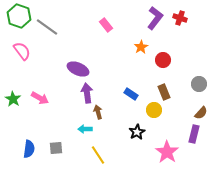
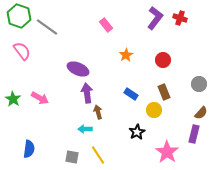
orange star: moved 15 px left, 8 px down
gray square: moved 16 px right, 9 px down; rotated 16 degrees clockwise
